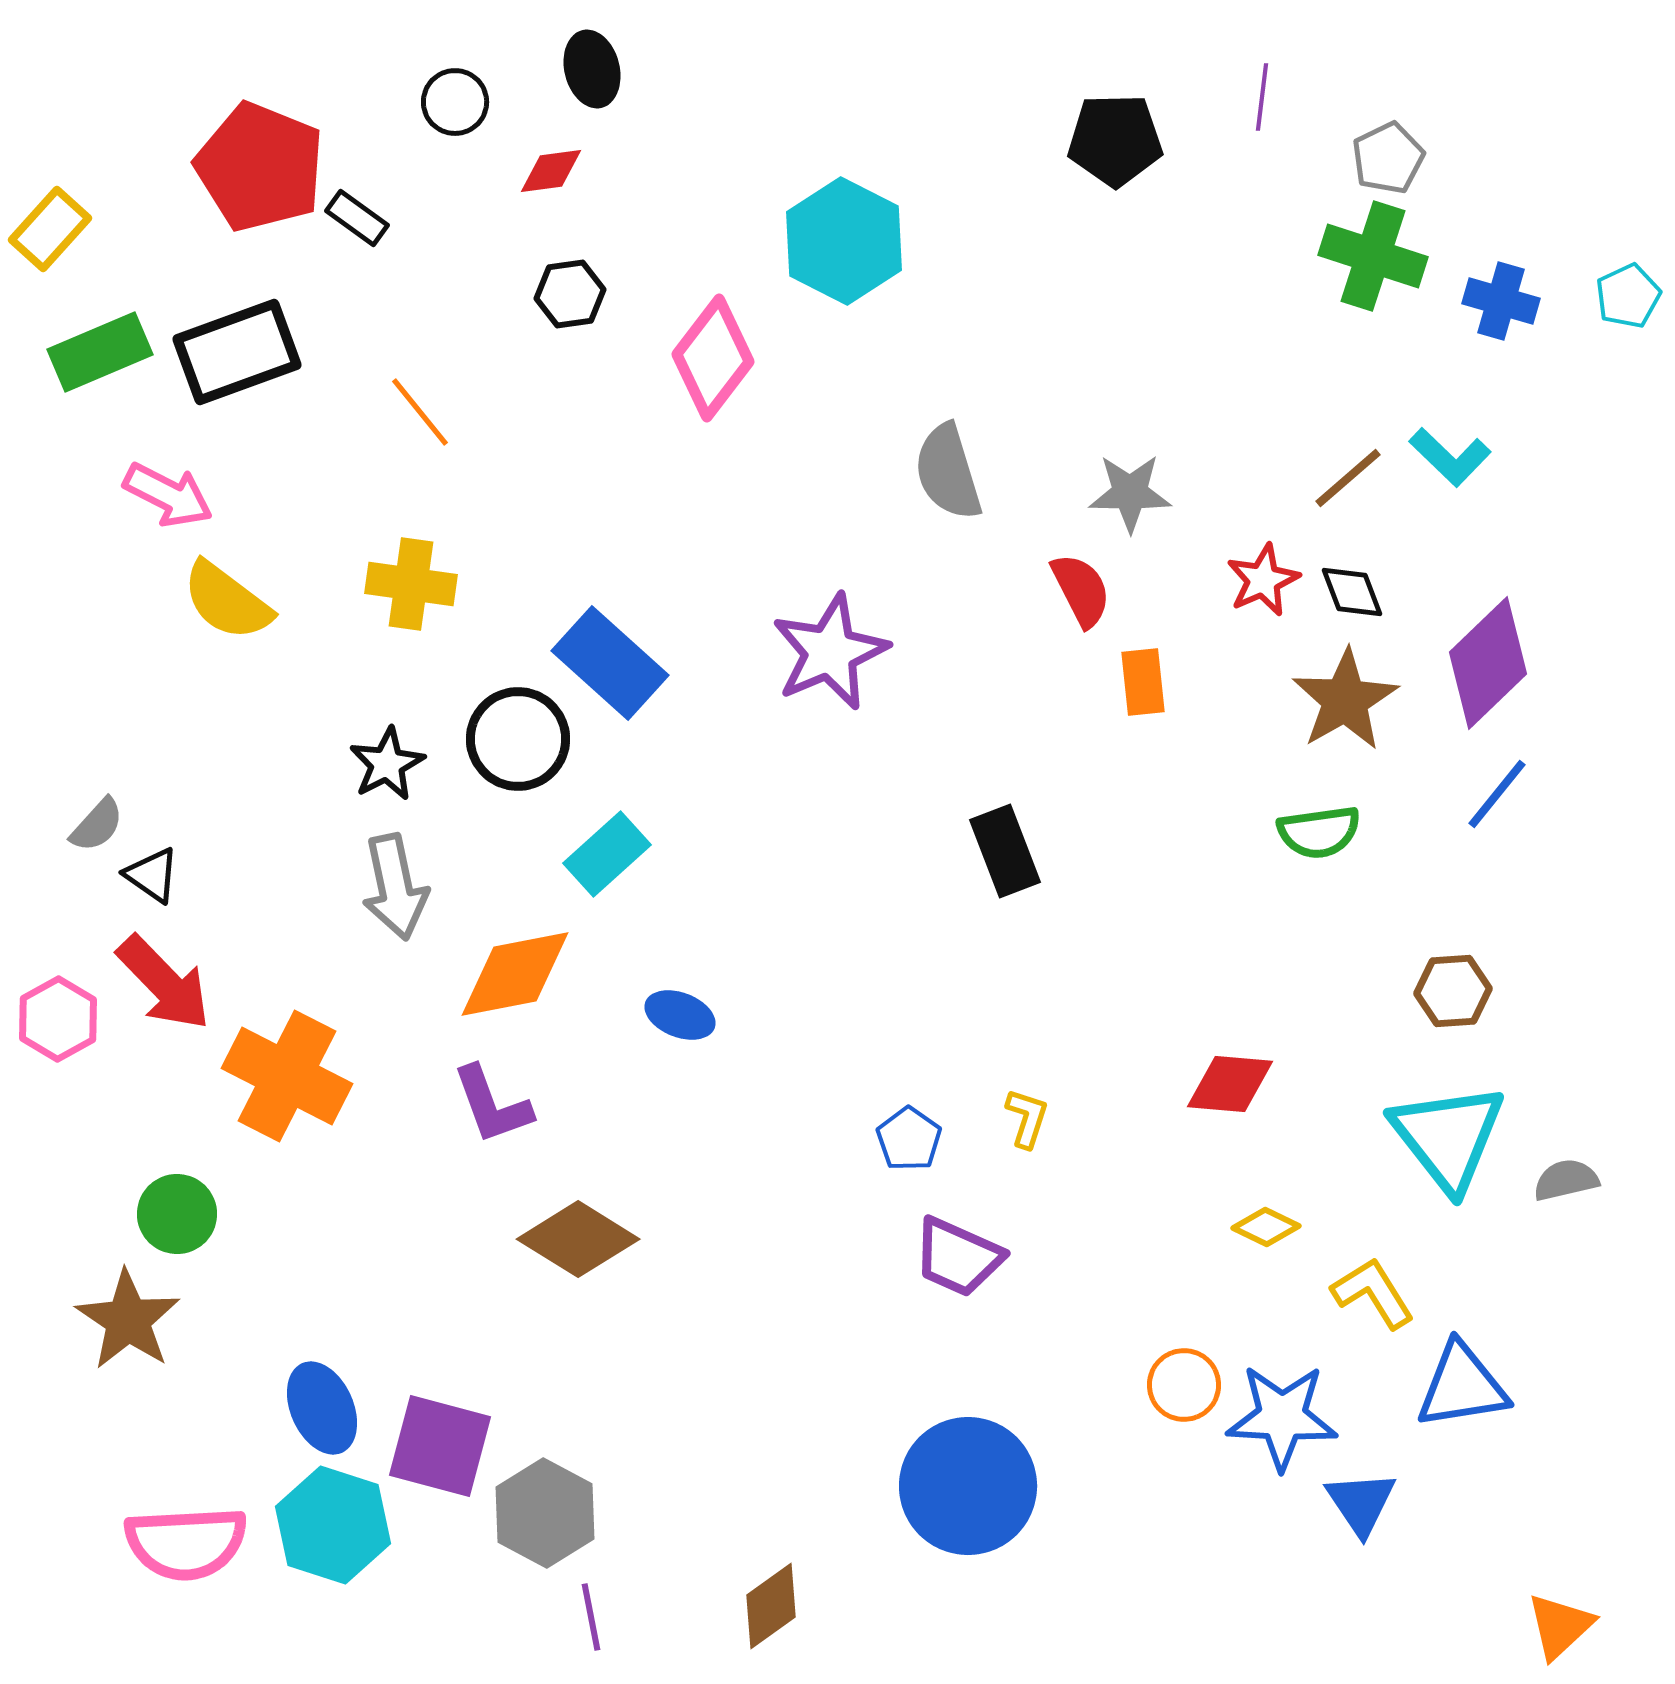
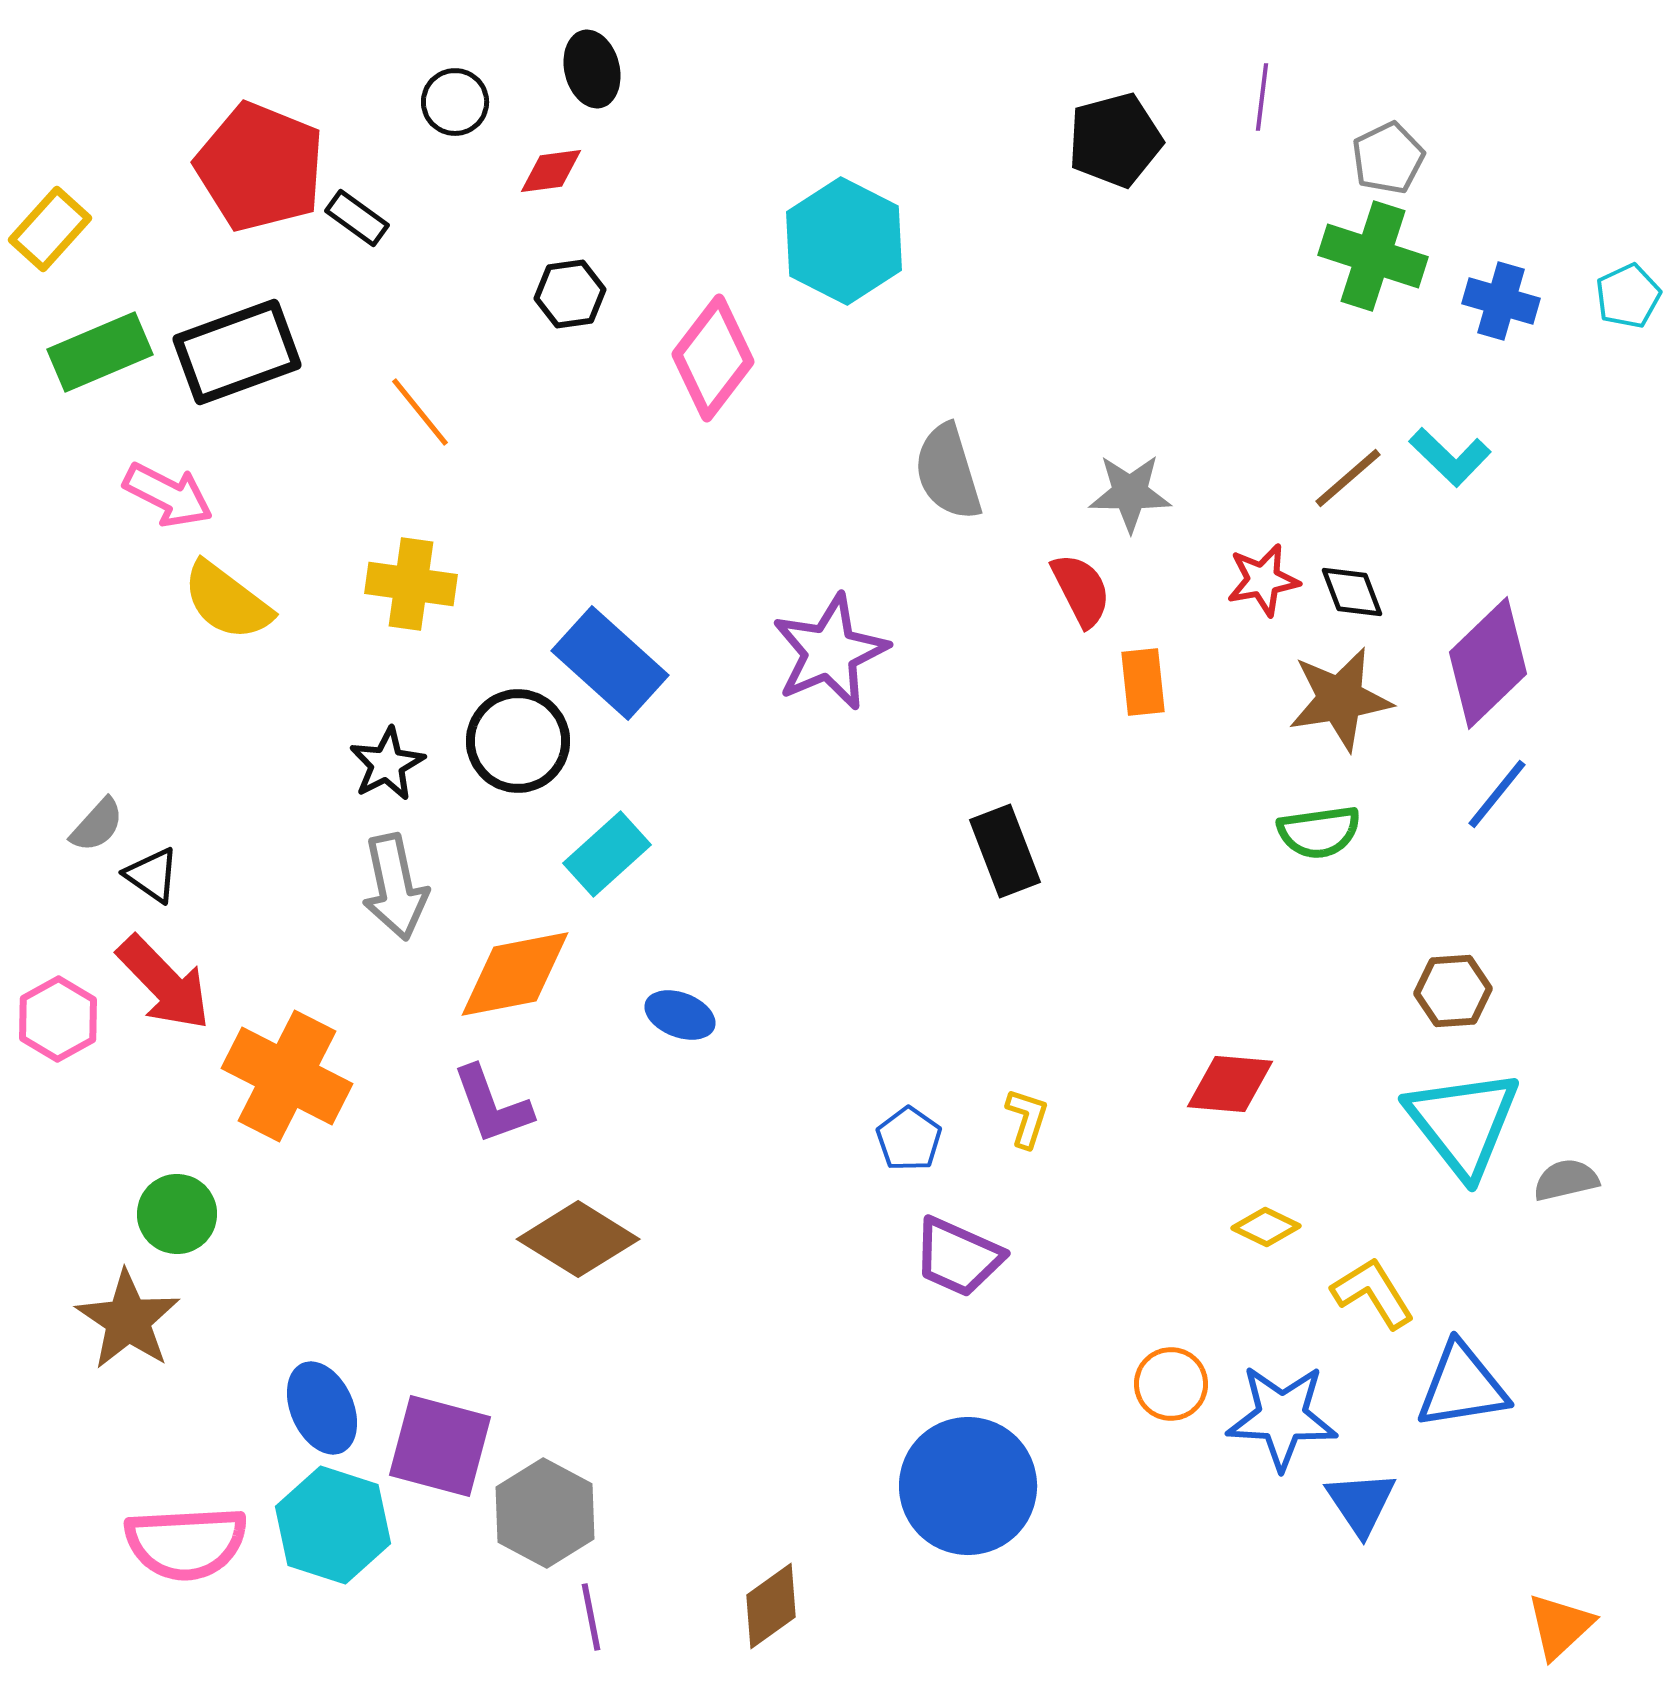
black pentagon at (1115, 140): rotated 14 degrees counterclockwise
red star at (1263, 580): rotated 14 degrees clockwise
brown star at (1345, 700): moved 5 px left, 1 px up; rotated 21 degrees clockwise
black circle at (518, 739): moved 2 px down
cyan triangle at (1448, 1137): moved 15 px right, 14 px up
orange circle at (1184, 1385): moved 13 px left, 1 px up
